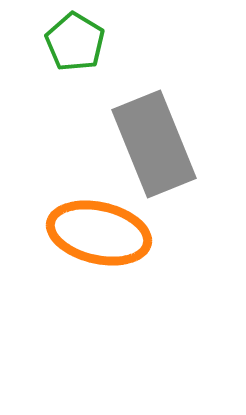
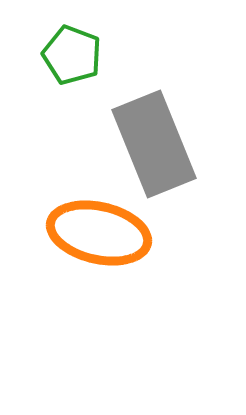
green pentagon: moved 3 px left, 13 px down; rotated 10 degrees counterclockwise
